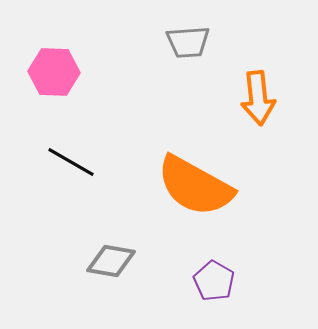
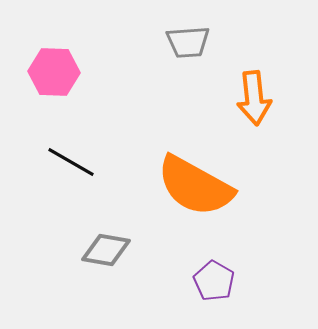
orange arrow: moved 4 px left
gray diamond: moved 5 px left, 11 px up
